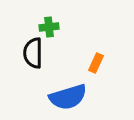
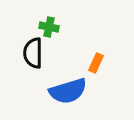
green cross: rotated 18 degrees clockwise
blue semicircle: moved 6 px up
